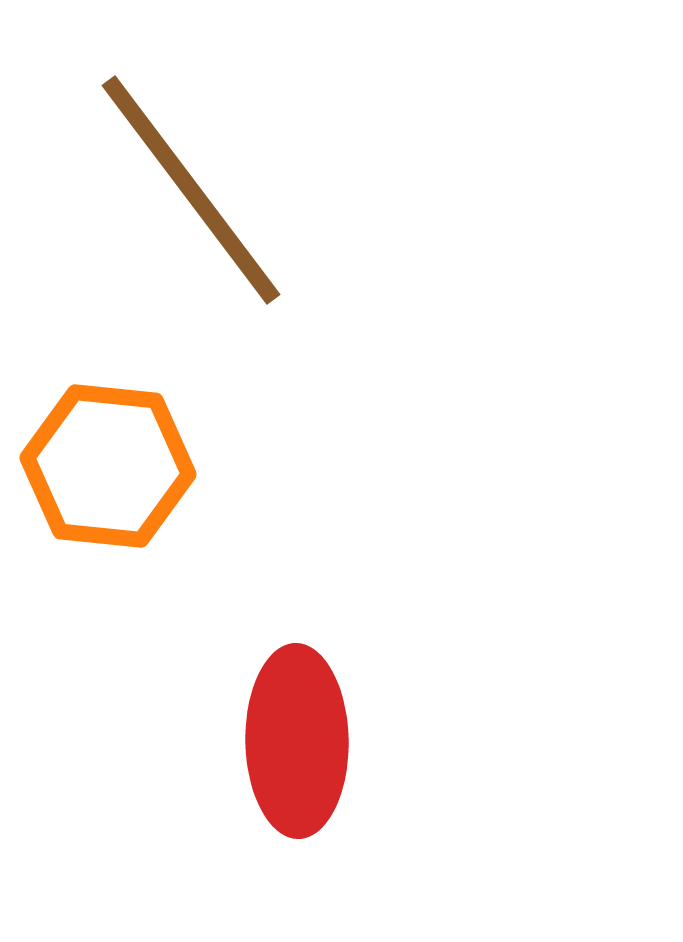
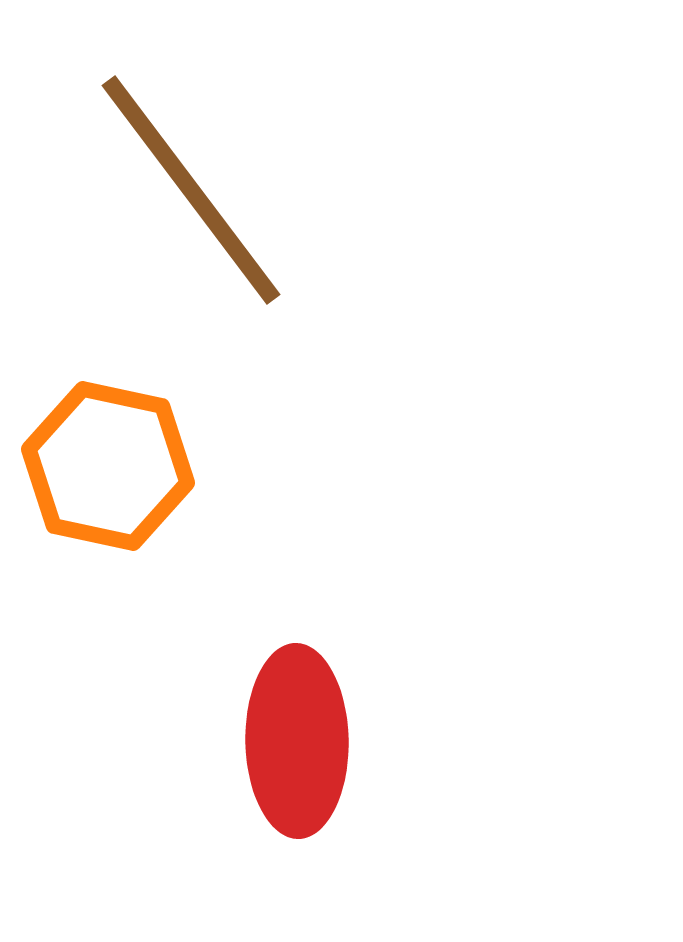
orange hexagon: rotated 6 degrees clockwise
